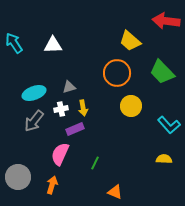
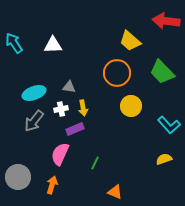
gray triangle: rotated 24 degrees clockwise
yellow semicircle: rotated 21 degrees counterclockwise
